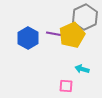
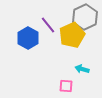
purple line: moved 7 px left, 9 px up; rotated 42 degrees clockwise
